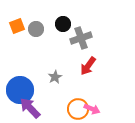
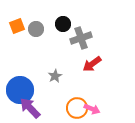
red arrow: moved 4 px right, 2 px up; rotated 18 degrees clockwise
gray star: moved 1 px up
orange circle: moved 1 px left, 1 px up
